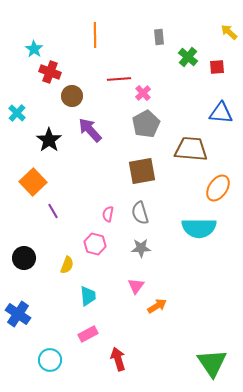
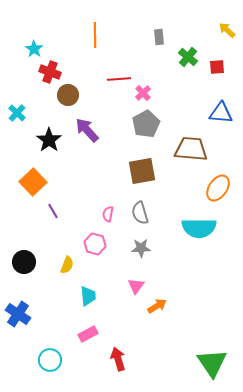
yellow arrow: moved 2 px left, 2 px up
brown circle: moved 4 px left, 1 px up
purple arrow: moved 3 px left
black circle: moved 4 px down
